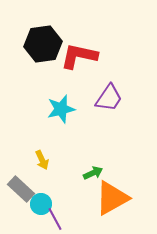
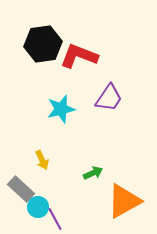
red L-shape: rotated 9 degrees clockwise
orange triangle: moved 12 px right, 3 px down
cyan circle: moved 3 px left, 3 px down
